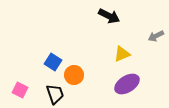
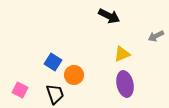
purple ellipse: moved 2 px left; rotated 70 degrees counterclockwise
